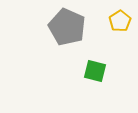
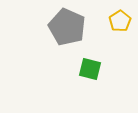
green square: moved 5 px left, 2 px up
